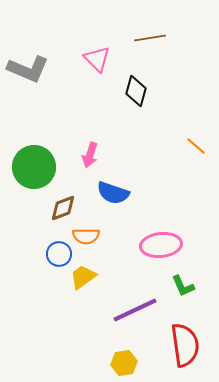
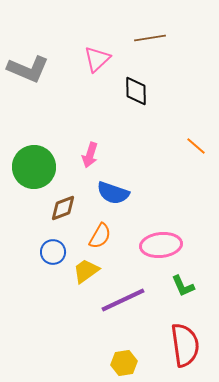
pink triangle: rotated 32 degrees clockwise
black diamond: rotated 16 degrees counterclockwise
orange semicircle: moved 14 px right; rotated 60 degrees counterclockwise
blue circle: moved 6 px left, 2 px up
yellow trapezoid: moved 3 px right, 6 px up
purple line: moved 12 px left, 10 px up
